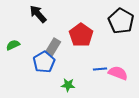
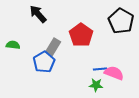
green semicircle: rotated 32 degrees clockwise
pink semicircle: moved 4 px left
green star: moved 28 px right
